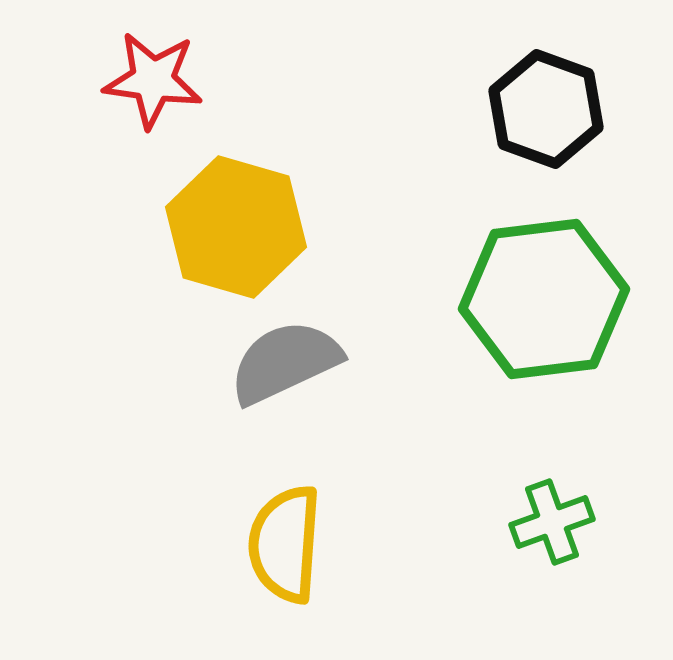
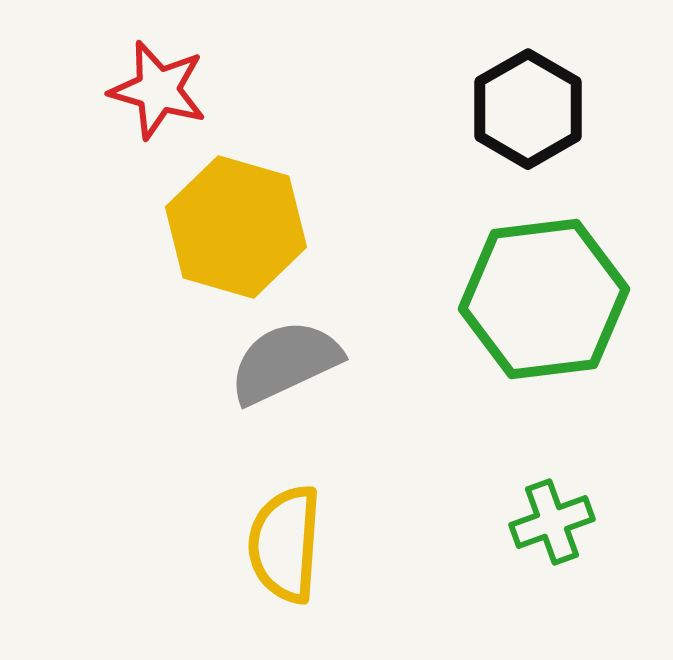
red star: moved 5 px right, 10 px down; rotated 8 degrees clockwise
black hexagon: moved 18 px left; rotated 10 degrees clockwise
